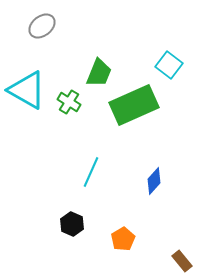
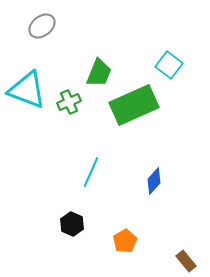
cyan triangle: rotated 9 degrees counterclockwise
green cross: rotated 35 degrees clockwise
orange pentagon: moved 2 px right, 2 px down
brown rectangle: moved 4 px right
